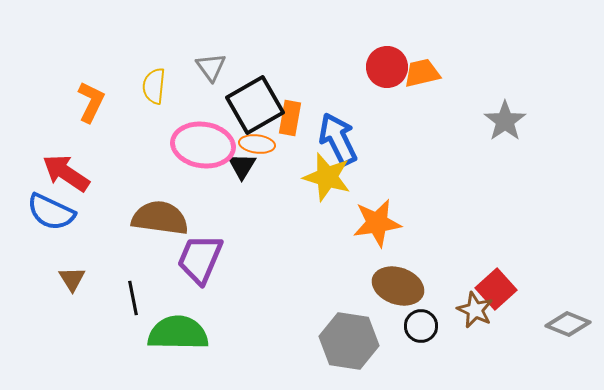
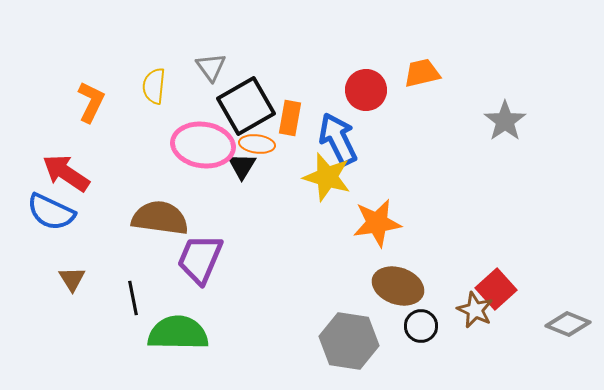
red circle: moved 21 px left, 23 px down
black square: moved 9 px left, 1 px down
